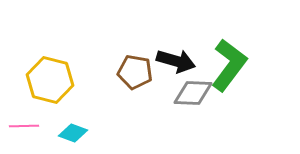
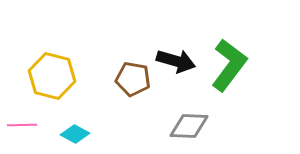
brown pentagon: moved 2 px left, 7 px down
yellow hexagon: moved 2 px right, 4 px up
gray diamond: moved 4 px left, 33 px down
pink line: moved 2 px left, 1 px up
cyan diamond: moved 2 px right, 1 px down; rotated 8 degrees clockwise
